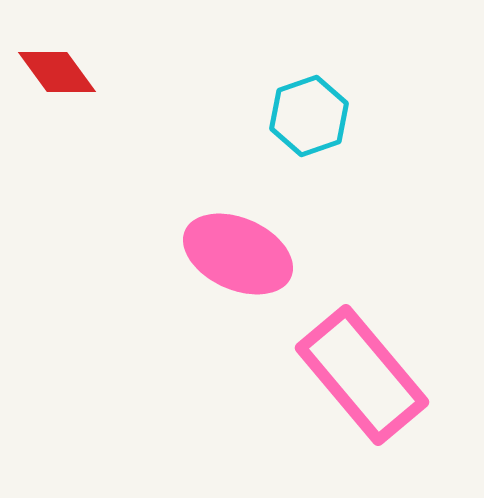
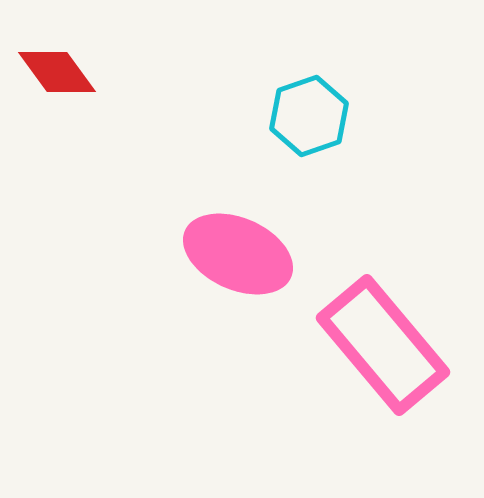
pink rectangle: moved 21 px right, 30 px up
